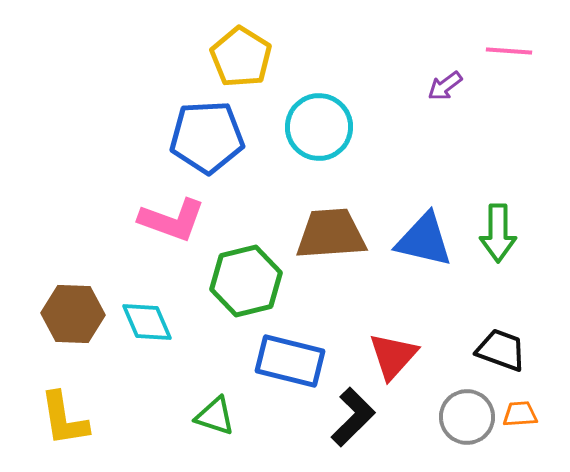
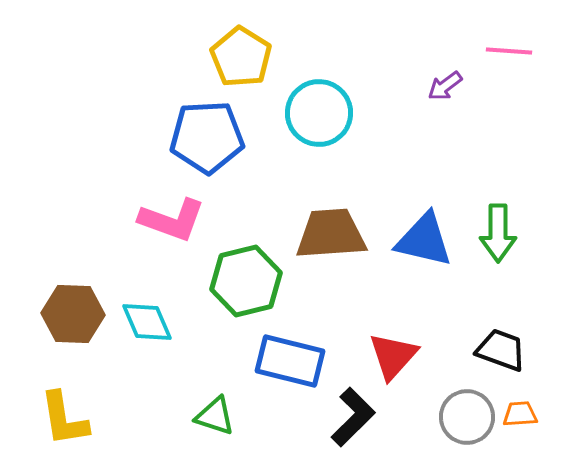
cyan circle: moved 14 px up
